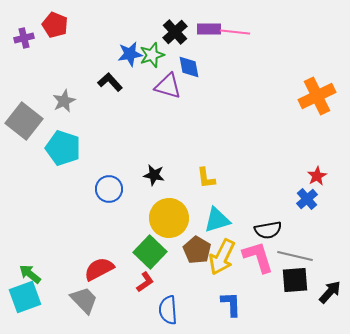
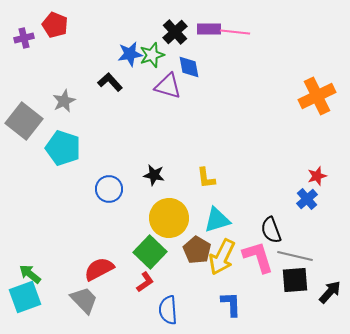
red star: rotated 12 degrees clockwise
black semicircle: moved 3 px right; rotated 80 degrees clockwise
